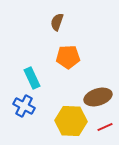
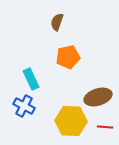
orange pentagon: rotated 10 degrees counterclockwise
cyan rectangle: moved 1 px left, 1 px down
red line: rotated 28 degrees clockwise
